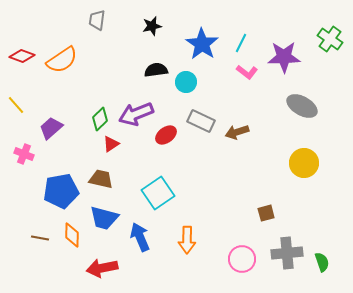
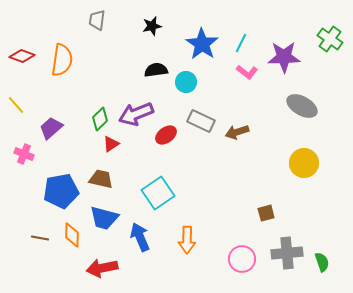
orange semicircle: rotated 48 degrees counterclockwise
